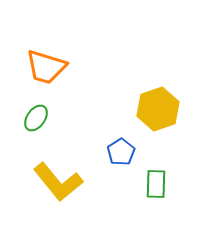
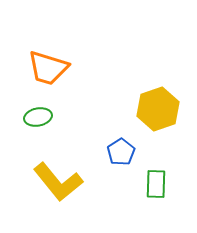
orange trapezoid: moved 2 px right, 1 px down
green ellipse: moved 2 px right, 1 px up; rotated 44 degrees clockwise
